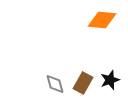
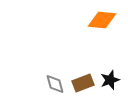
brown rectangle: rotated 40 degrees clockwise
